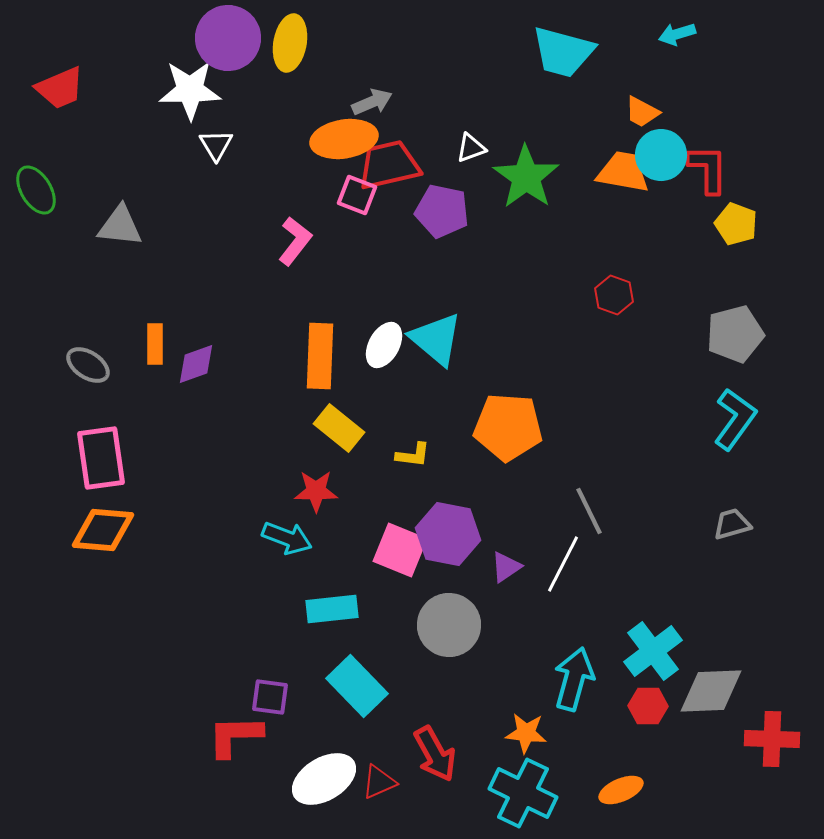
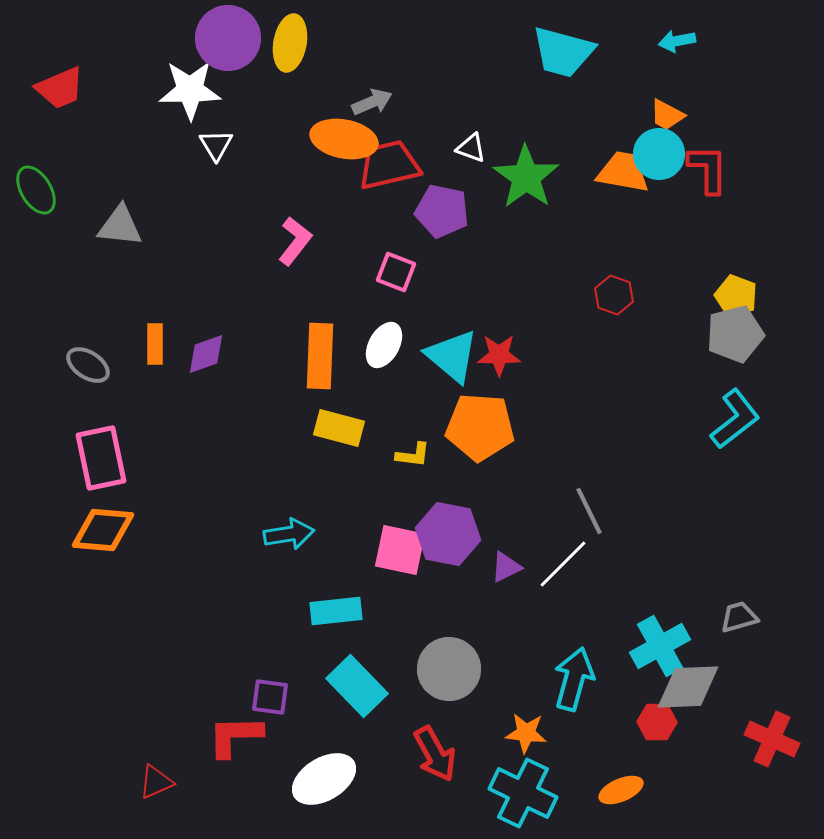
cyan arrow at (677, 34): moved 7 px down; rotated 6 degrees clockwise
orange trapezoid at (642, 112): moved 25 px right, 3 px down
orange ellipse at (344, 139): rotated 20 degrees clockwise
white triangle at (471, 148): rotated 40 degrees clockwise
cyan circle at (661, 155): moved 2 px left, 1 px up
pink square at (357, 195): moved 39 px right, 77 px down
yellow pentagon at (736, 224): moved 72 px down
cyan triangle at (436, 339): moved 16 px right, 17 px down
purple diamond at (196, 364): moved 10 px right, 10 px up
cyan L-shape at (735, 419): rotated 16 degrees clockwise
orange pentagon at (508, 427): moved 28 px left
yellow rectangle at (339, 428): rotated 24 degrees counterclockwise
pink rectangle at (101, 458): rotated 4 degrees counterclockwise
red star at (316, 491): moved 183 px right, 136 px up
gray trapezoid at (732, 524): moved 7 px right, 93 px down
cyan arrow at (287, 538): moved 2 px right, 4 px up; rotated 30 degrees counterclockwise
pink square at (400, 550): rotated 10 degrees counterclockwise
white line at (563, 564): rotated 18 degrees clockwise
purple triangle at (506, 567): rotated 8 degrees clockwise
cyan rectangle at (332, 609): moved 4 px right, 2 px down
gray circle at (449, 625): moved 44 px down
cyan cross at (653, 651): moved 7 px right, 5 px up; rotated 8 degrees clockwise
gray diamond at (711, 691): moved 23 px left, 4 px up
red hexagon at (648, 706): moved 9 px right, 16 px down
red cross at (772, 739): rotated 22 degrees clockwise
red triangle at (379, 782): moved 223 px left
